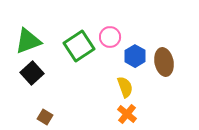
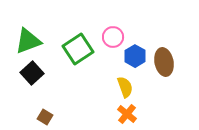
pink circle: moved 3 px right
green square: moved 1 px left, 3 px down
